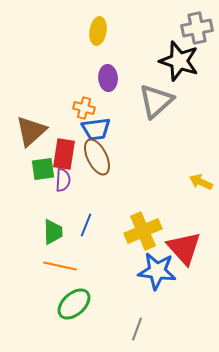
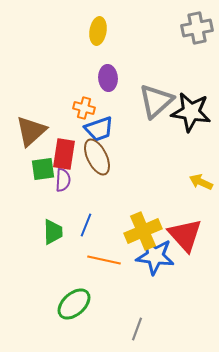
black star: moved 12 px right, 51 px down; rotated 9 degrees counterclockwise
blue trapezoid: moved 3 px right; rotated 12 degrees counterclockwise
red triangle: moved 1 px right, 13 px up
orange line: moved 44 px right, 6 px up
blue star: moved 2 px left, 15 px up
